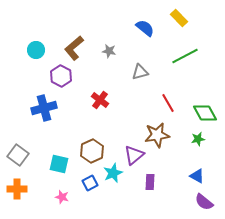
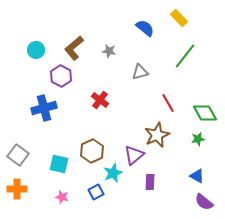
green line: rotated 24 degrees counterclockwise
brown star: rotated 15 degrees counterclockwise
blue square: moved 6 px right, 9 px down
